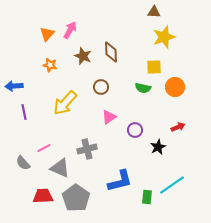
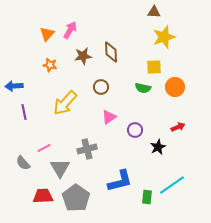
brown star: rotated 30 degrees counterclockwise
gray triangle: rotated 35 degrees clockwise
